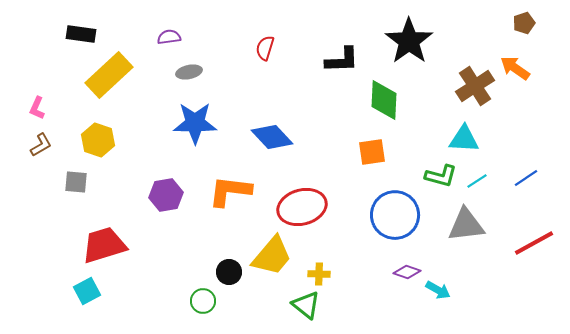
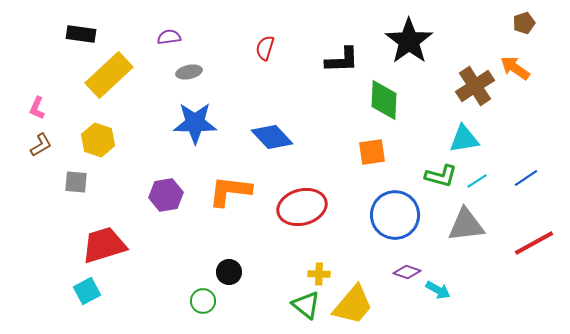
cyan triangle: rotated 12 degrees counterclockwise
yellow trapezoid: moved 81 px right, 49 px down
